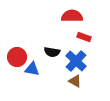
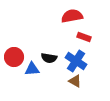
red semicircle: rotated 10 degrees counterclockwise
black semicircle: moved 3 px left, 6 px down
red circle: moved 3 px left
blue cross: rotated 10 degrees counterclockwise
blue triangle: rotated 14 degrees counterclockwise
